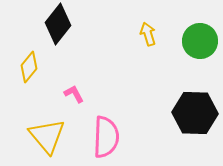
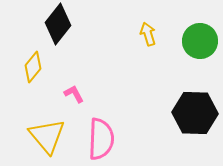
yellow diamond: moved 4 px right
pink semicircle: moved 5 px left, 2 px down
